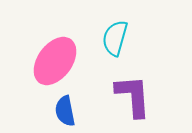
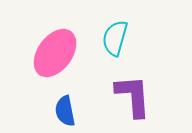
pink ellipse: moved 8 px up
